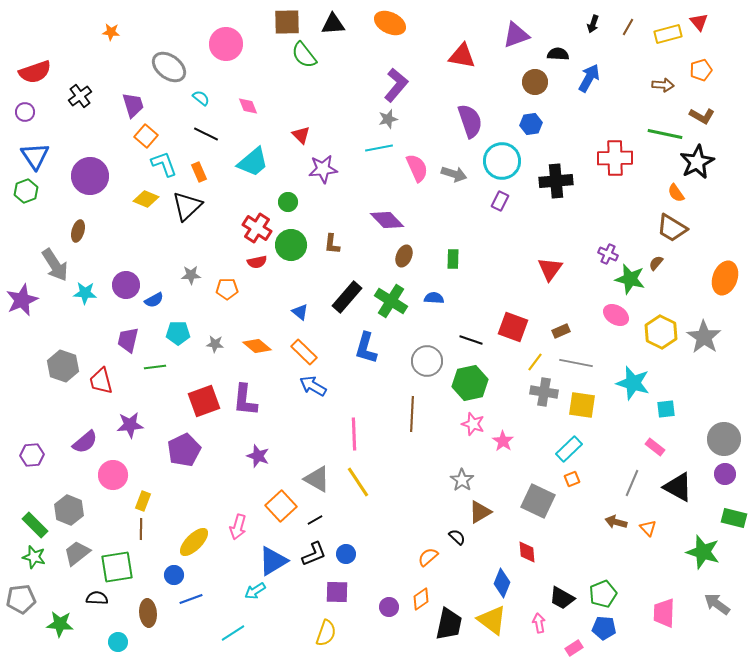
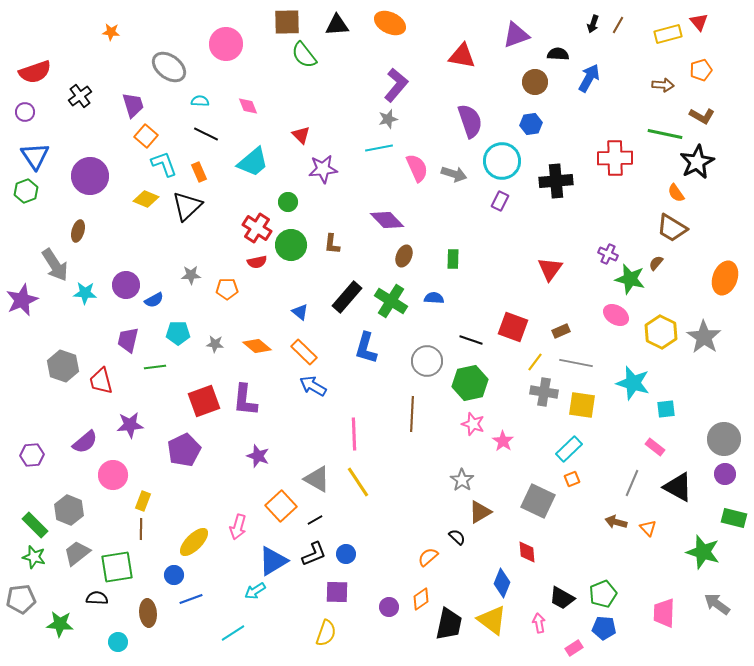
black triangle at (333, 24): moved 4 px right, 1 px down
brown line at (628, 27): moved 10 px left, 2 px up
cyan semicircle at (201, 98): moved 1 px left, 3 px down; rotated 36 degrees counterclockwise
